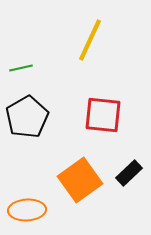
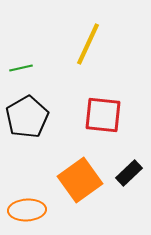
yellow line: moved 2 px left, 4 px down
